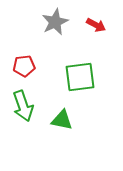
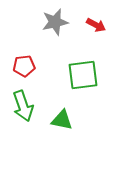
gray star: rotated 12 degrees clockwise
green square: moved 3 px right, 2 px up
